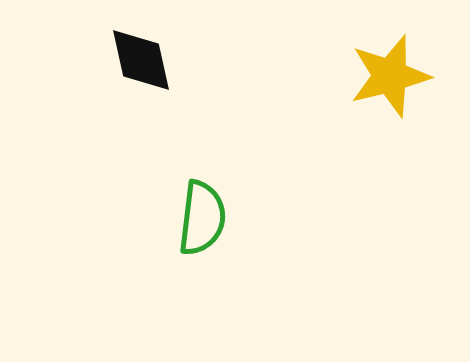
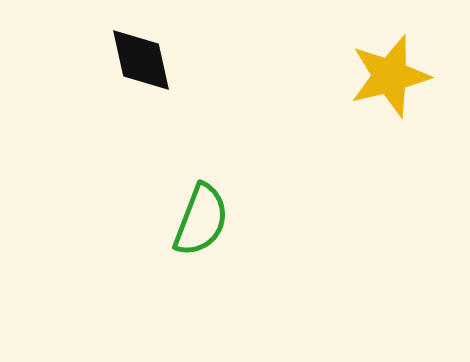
green semicircle: moved 1 px left, 2 px down; rotated 14 degrees clockwise
